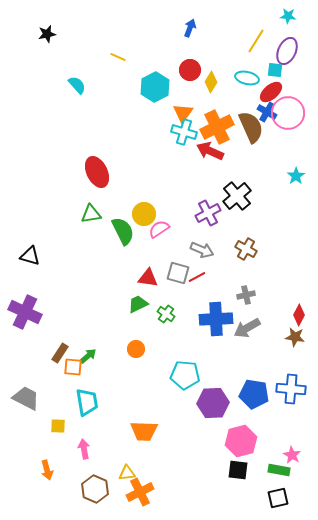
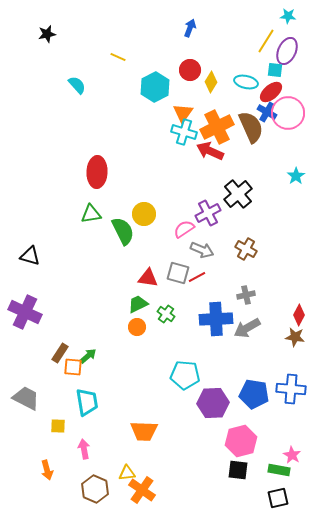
yellow line at (256, 41): moved 10 px right
cyan ellipse at (247, 78): moved 1 px left, 4 px down
red ellipse at (97, 172): rotated 28 degrees clockwise
black cross at (237, 196): moved 1 px right, 2 px up
pink semicircle at (159, 229): moved 25 px right
orange circle at (136, 349): moved 1 px right, 22 px up
orange cross at (140, 492): moved 2 px right, 2 px up; rotated 28 degrees counterclockwise
